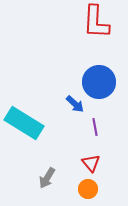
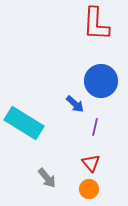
red L-shape: moved 2 px down
blue circle: moved 2 px right, 1 px up
purple line: rotated 24 degrees clockwise
gray arrow: rotated 70 degrees counterclockwise
orange circle: moved 1 px right
